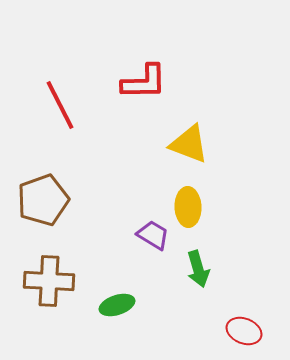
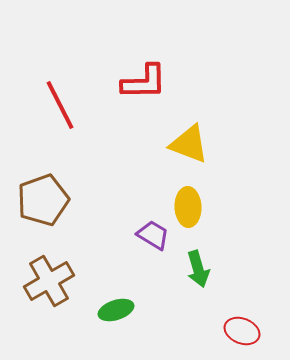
brown cross: rotated 33 degrees counterclockwise
green ellipse: moved 1 px left, 5 px down
red ellipse: moved 2 px left
